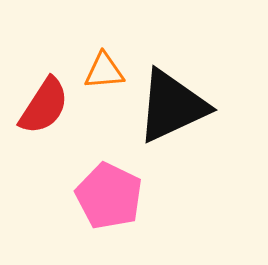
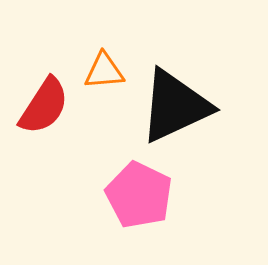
black triangle: moved 3 px right
pink pentagon: moved 30 px right, 1 px up
